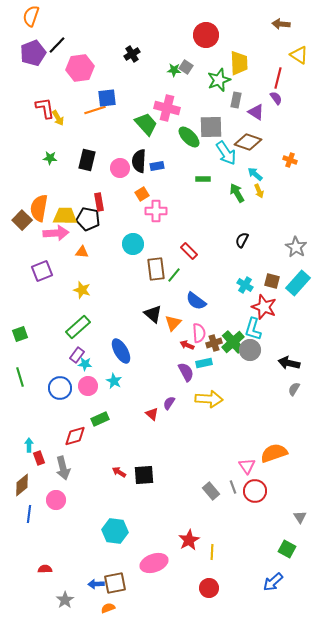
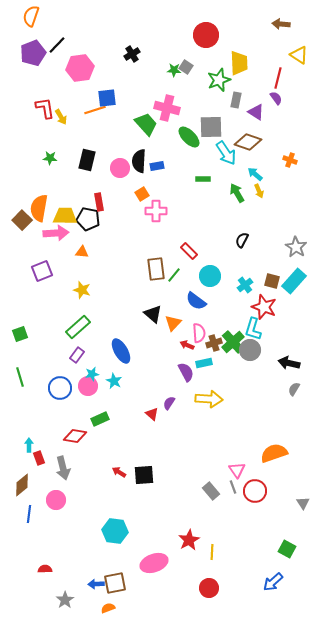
yellow arrow at (58, 118): moved 3 px right, 1 px up
cyan circle at (133, 244): moved 77 px right, 32 px down
cyan rectangle at (298, 283): moved 4 px left, 2 px up
cyan cross at (245, 285): rotated 21 degrees clockwise
cyan star at (85, 364): moved 7 px right, 10 px down; rotated 16 degrees counterclockwise
red diamond at (75, 436): rotated 25 degrees clockwise
pink triangle at (247, 466): moved 10 px left, 4 px down
gray triangle at (300, 517): moved 3 px right, 14 px up
